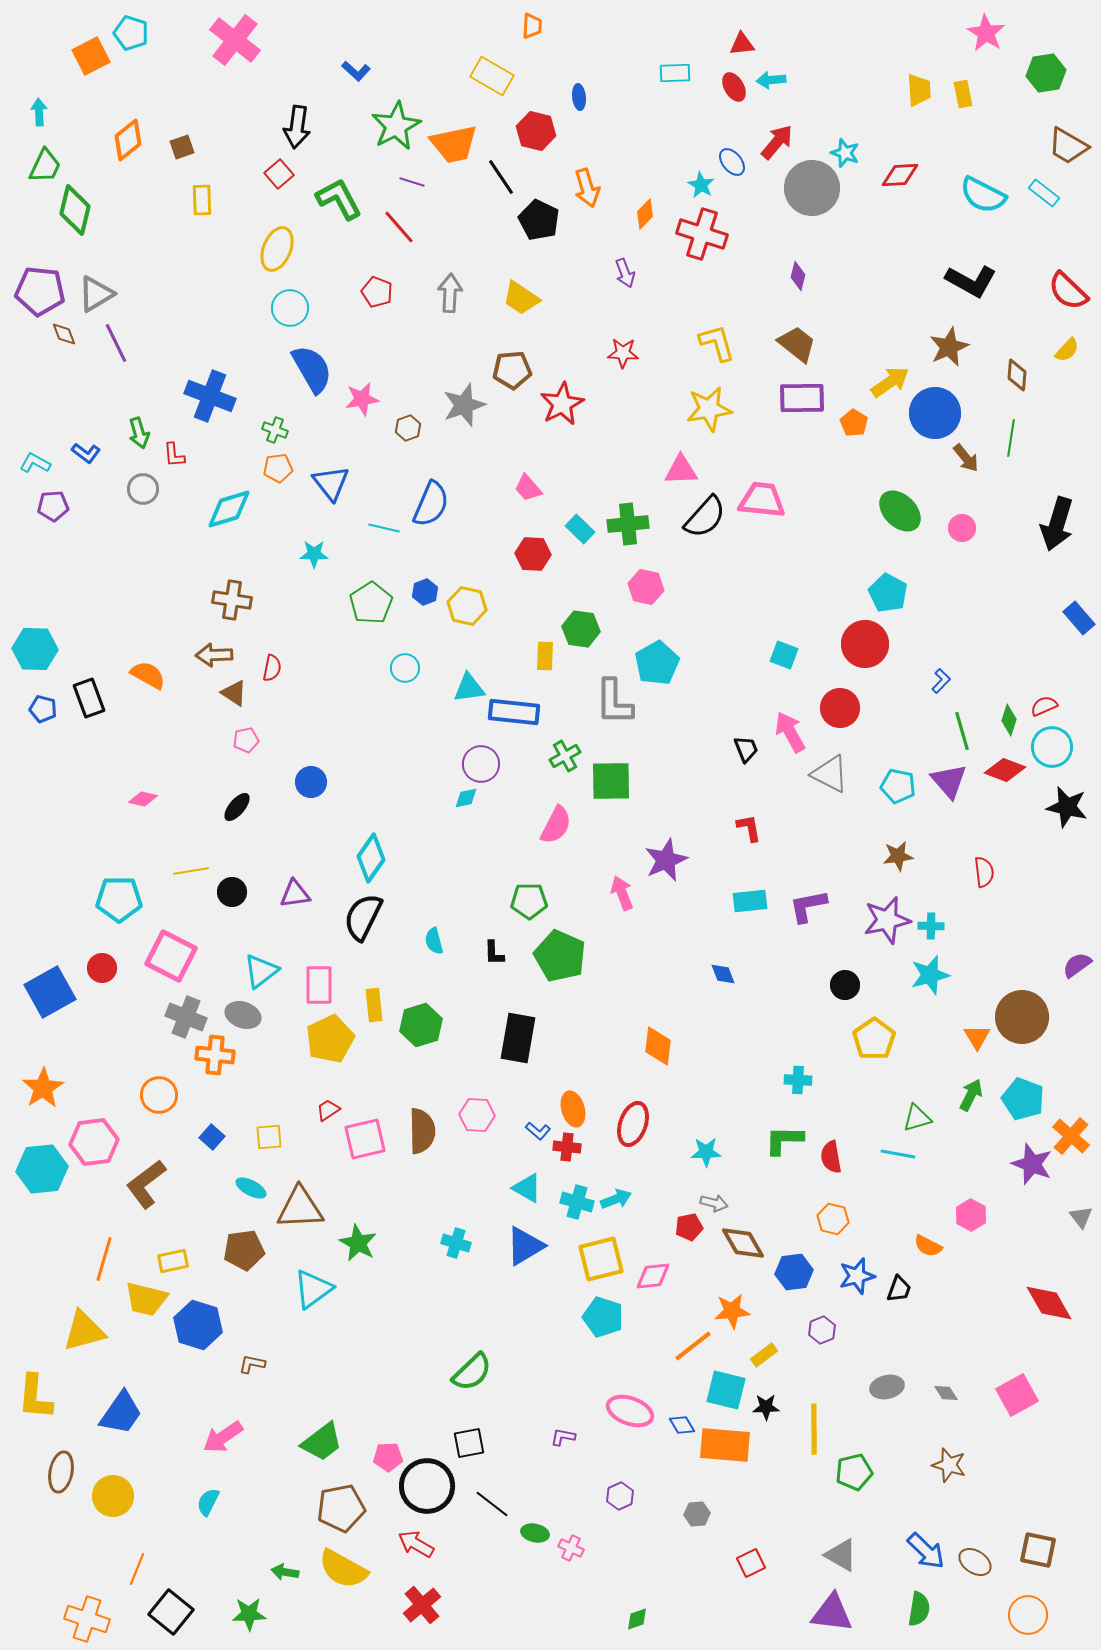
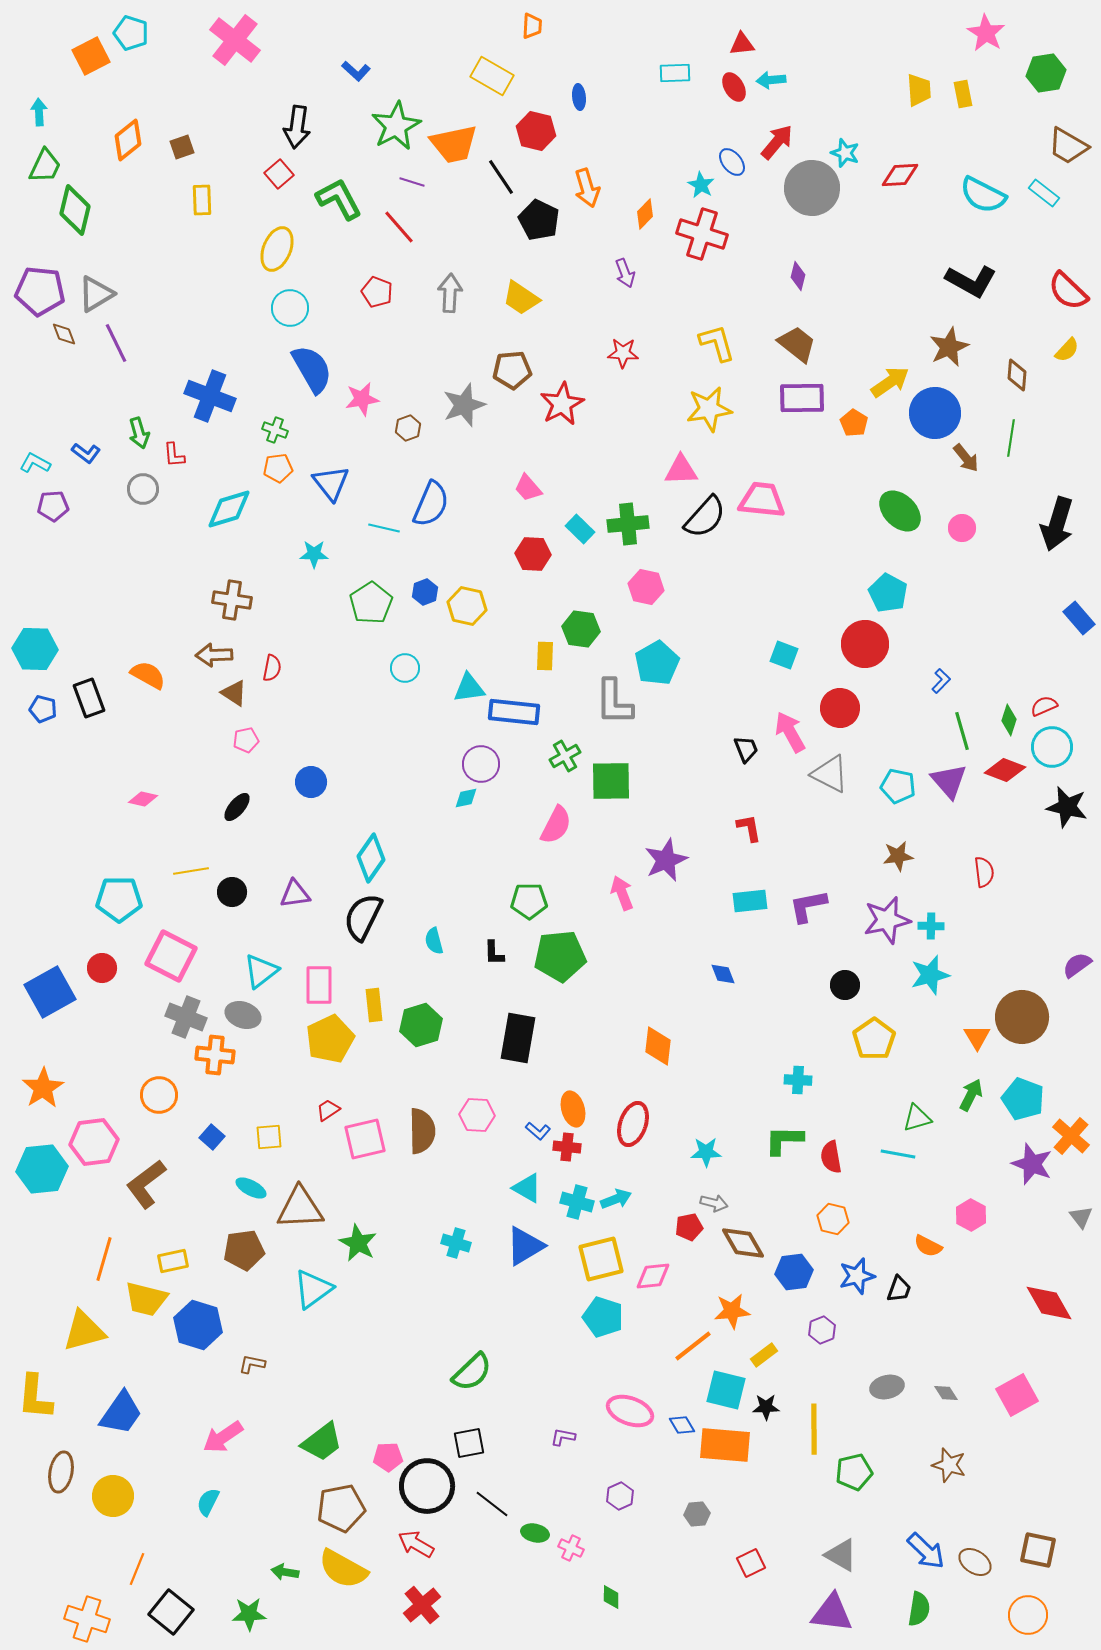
green pentagon at (560, 956): rotated 30 degrees counterclockwise
green diamond at (637, 1619): moved 26 px left, 22 px up; rotated 70 degrees counterclockwise
